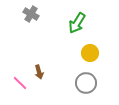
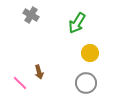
gray cross: moved 1 px down
